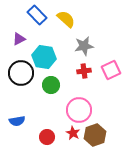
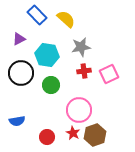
gray star: moved 3 px left, 1 px down
cyan hexagon: moved 3 px right, 2 px up
pink square: moved 2 px left, 4 px down
